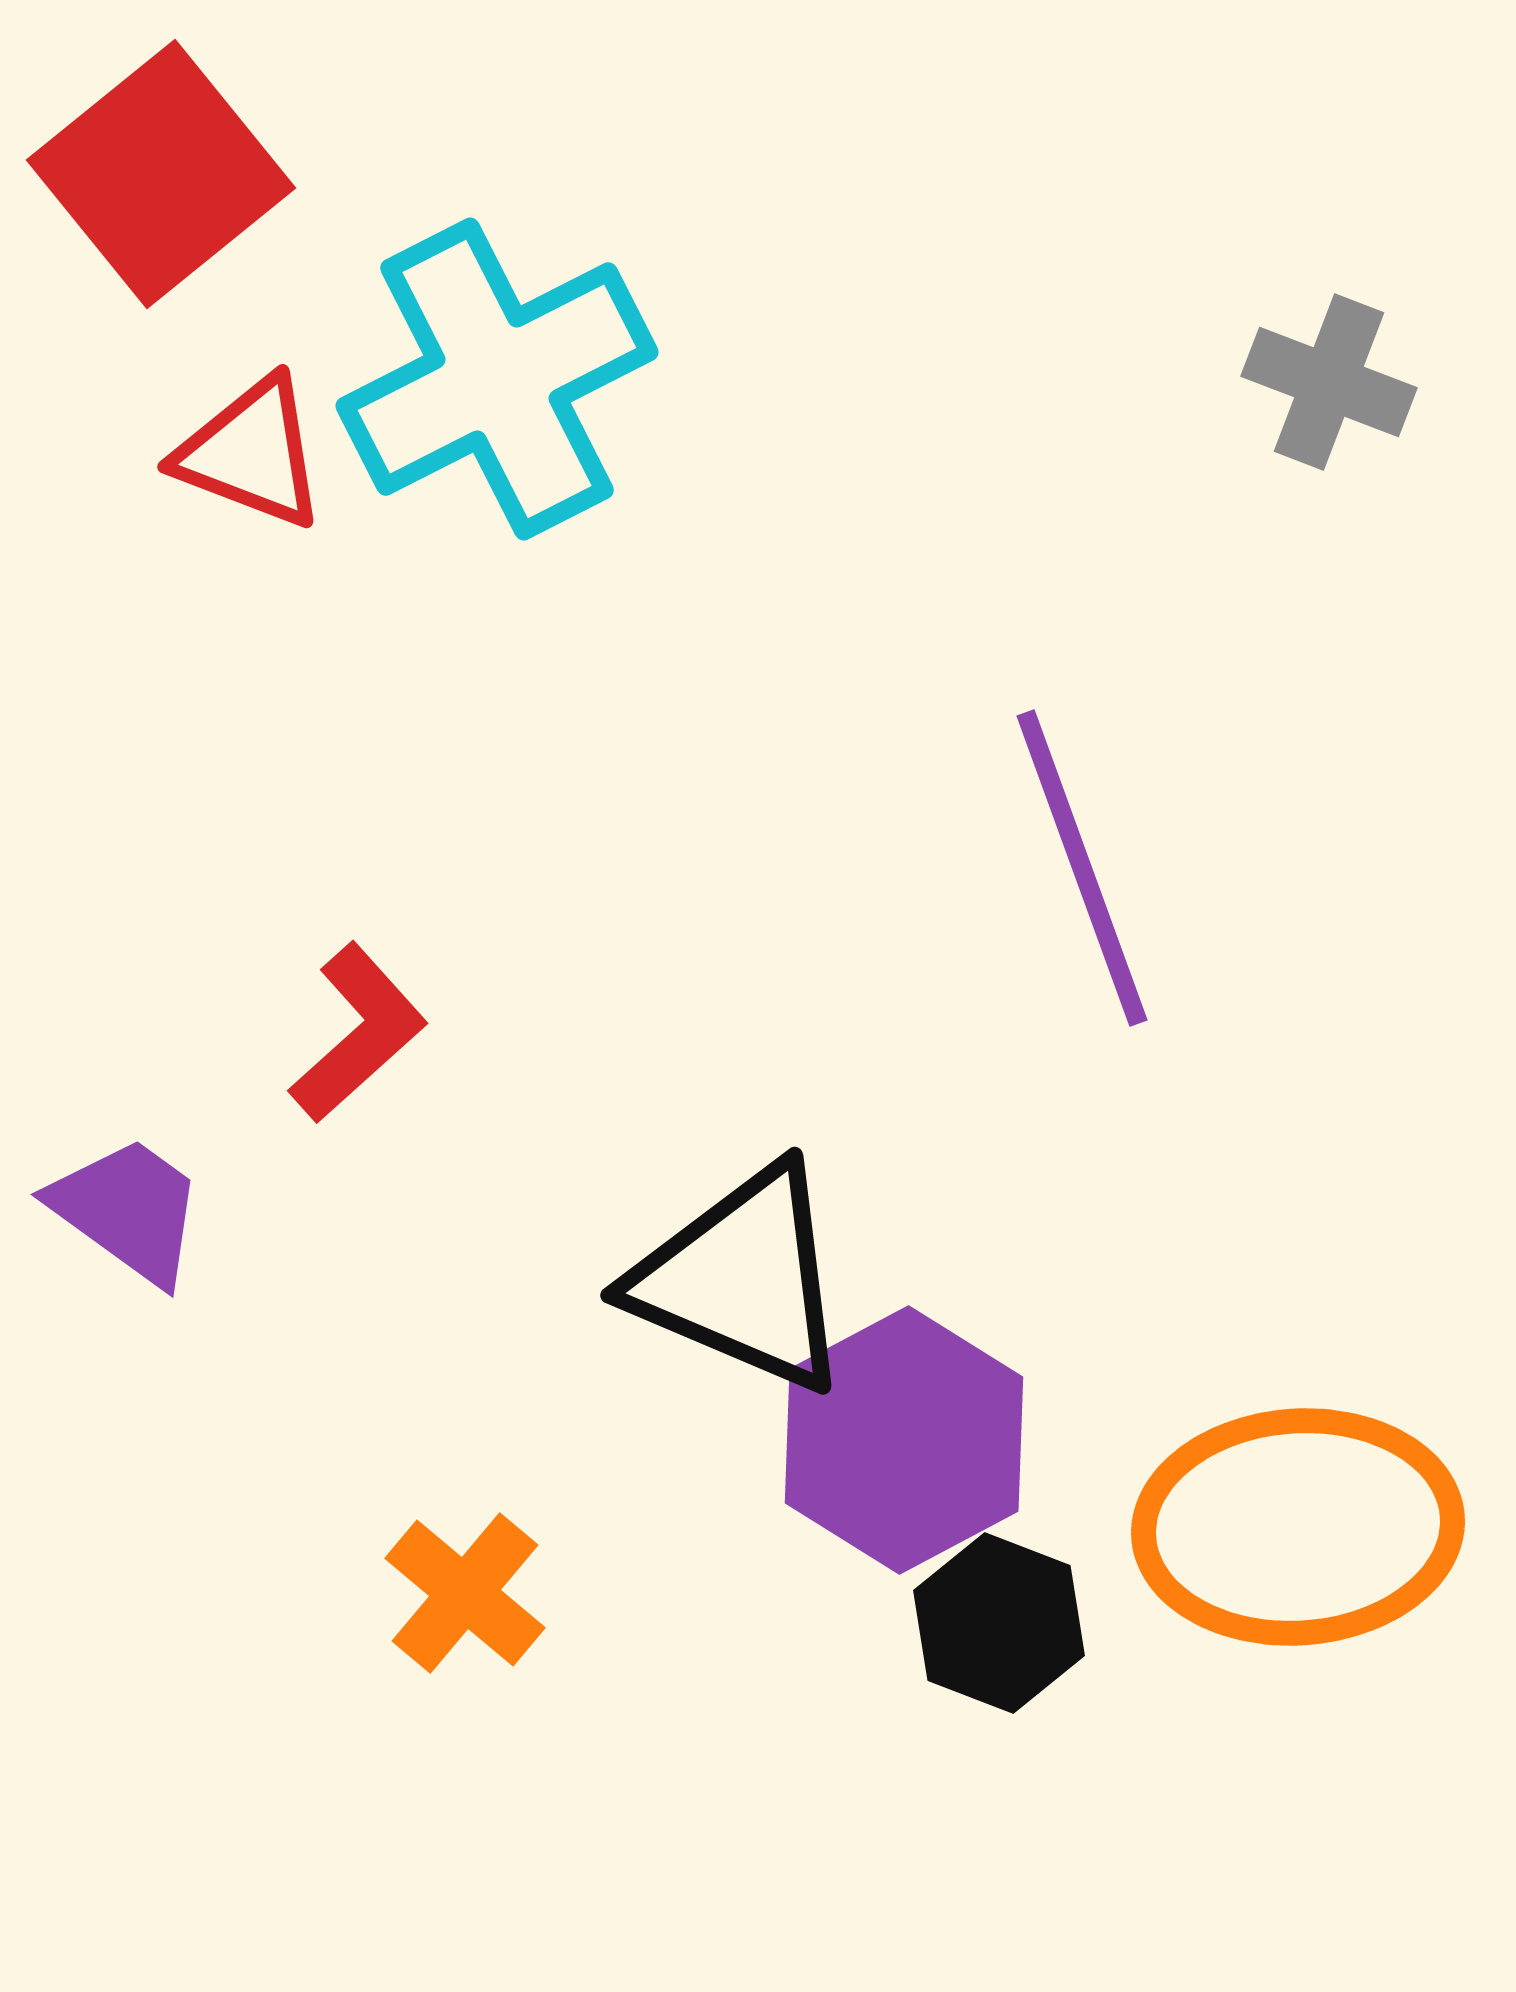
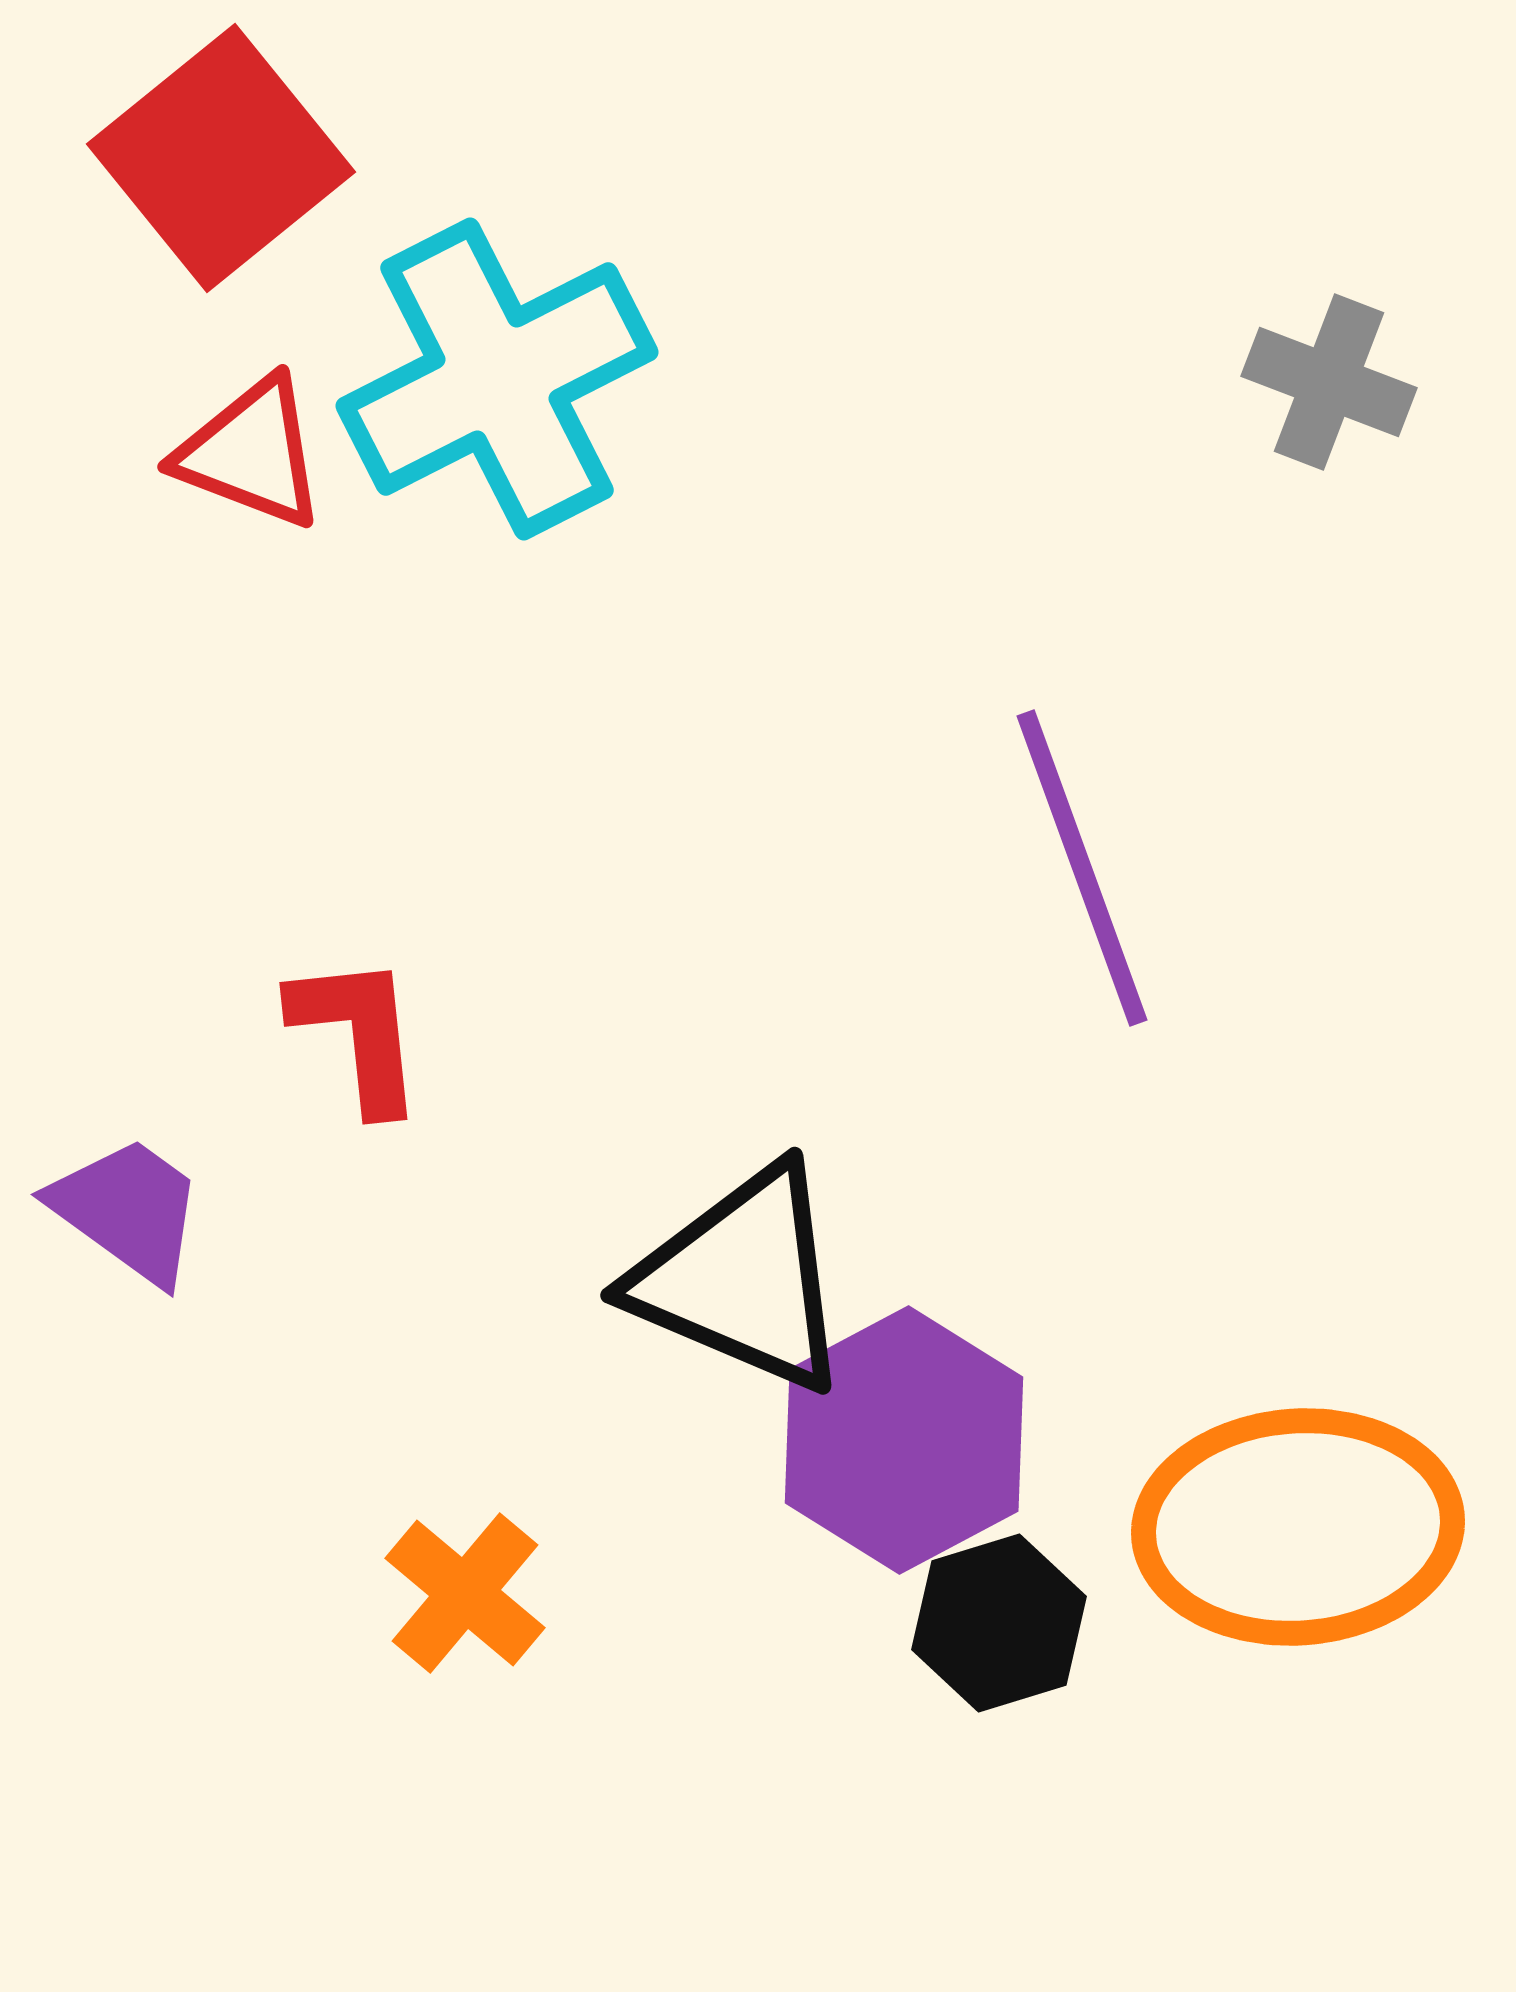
red square: moved 60 px right, 16 px up
red L-shape: rotated 54 degrees counterclockwise
black hexagon: rotated 22 degrees clockwise
